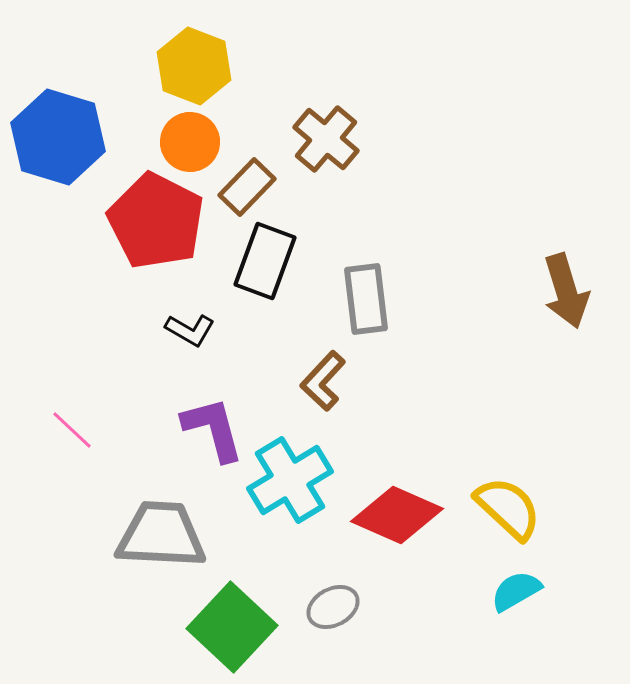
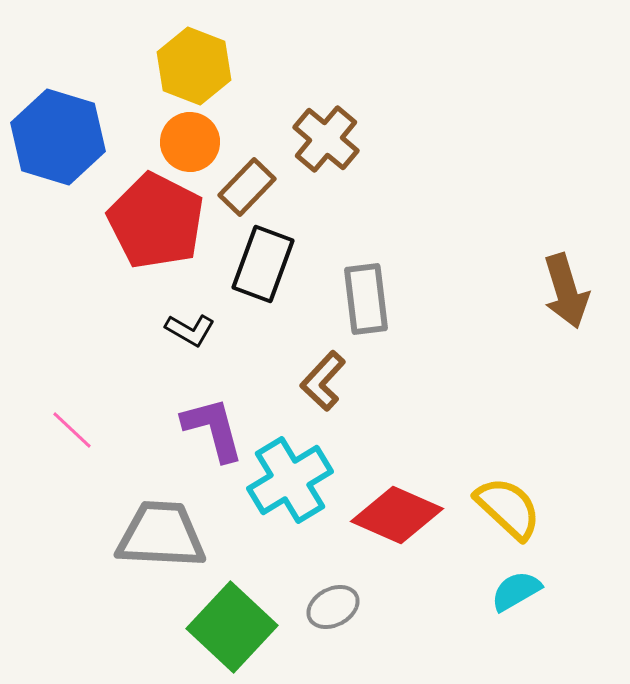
black rectangle: moved 2 px left, 3 px down
